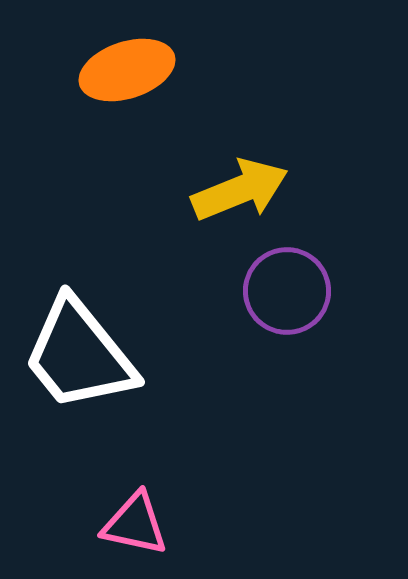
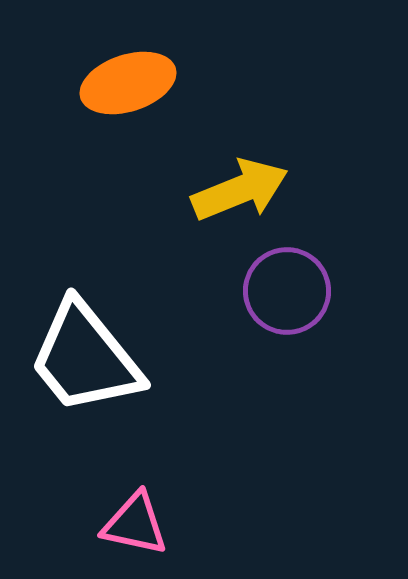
orange ellipse: moved 1 px right, 13 px down
white trapezoid: moved 6 px right, 3 px down
